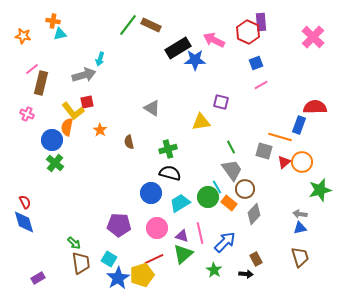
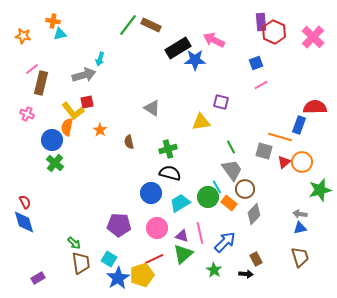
red hexagon at (248, 32): moved 26 px right
